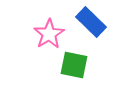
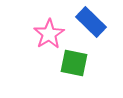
green square: moved 2 px up
